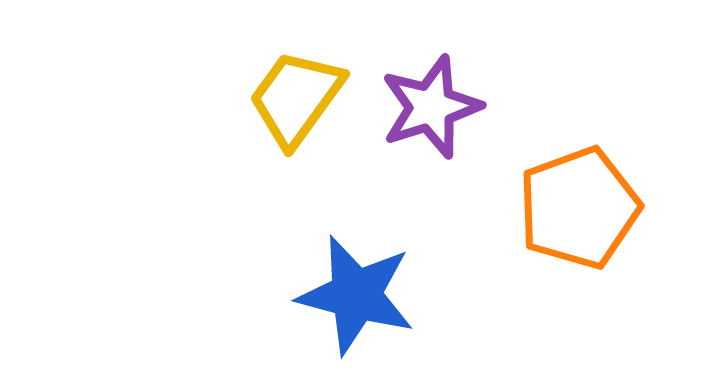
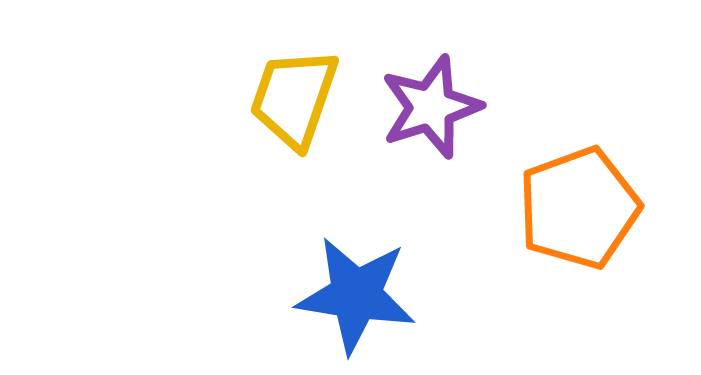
yellow trapezoid: moved 2 px left; rotated 17 degrees counterclockwise
blue star: rotated 6 degrees counterclockwise
